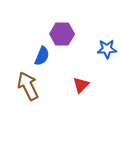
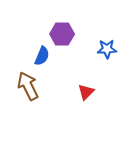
red triangle: moved 5 px right, 7 px down
